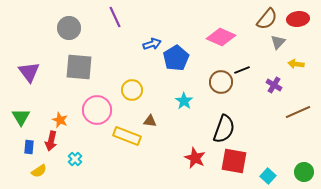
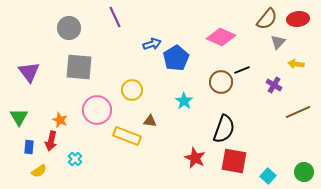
green triangle: moved 2 px left
